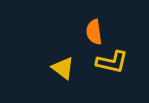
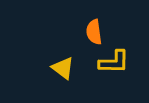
yellow L-shape: moved 2 px right; rotated 12 degrees counterclockwise
